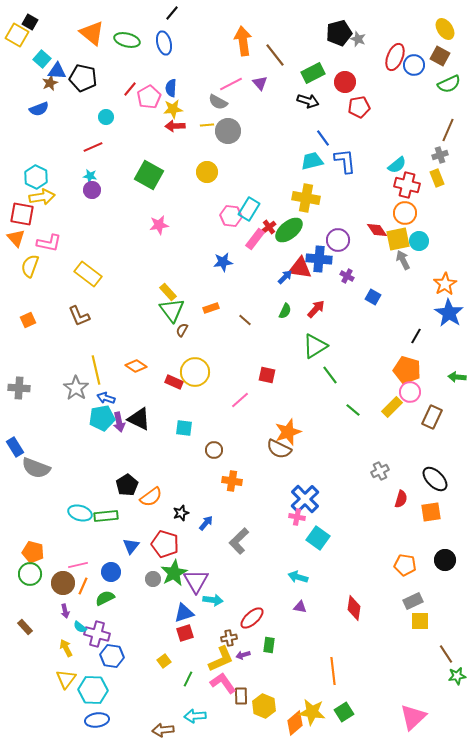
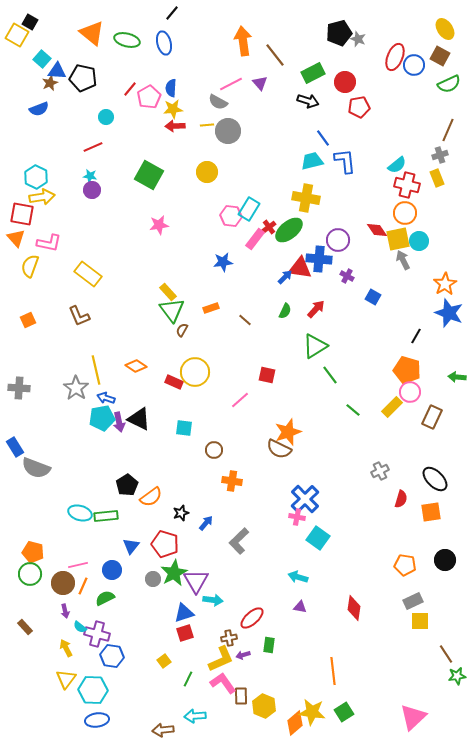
blue star at (449, 313): rotated 12 degrees counterclockwise
blue circle at (111, 572): moved 1 px right, 2 px up
